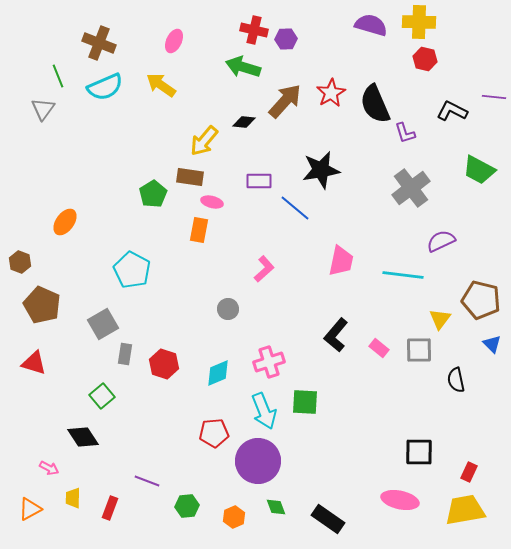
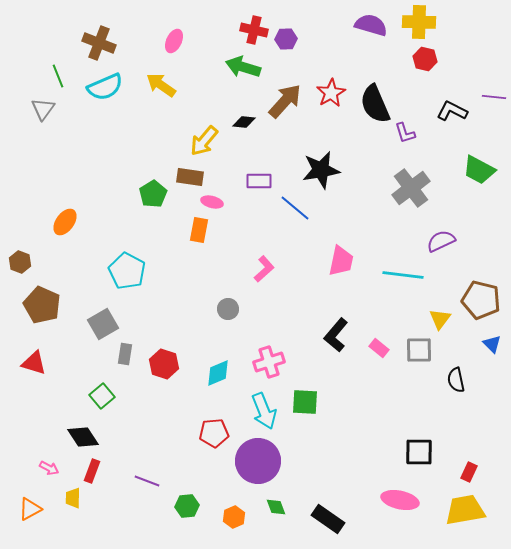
cyan pentagon at (132, 270): moved 5 px left, 1 px down
red rectangle at (110, 508): moved 18 px left, 37 px up
